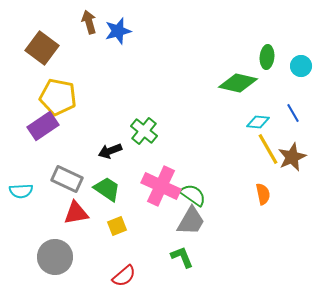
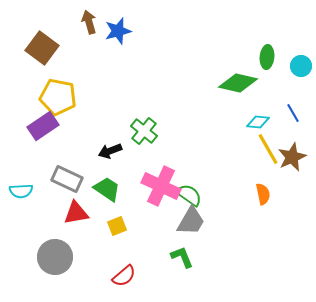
green semicircle: moved 4 px left
